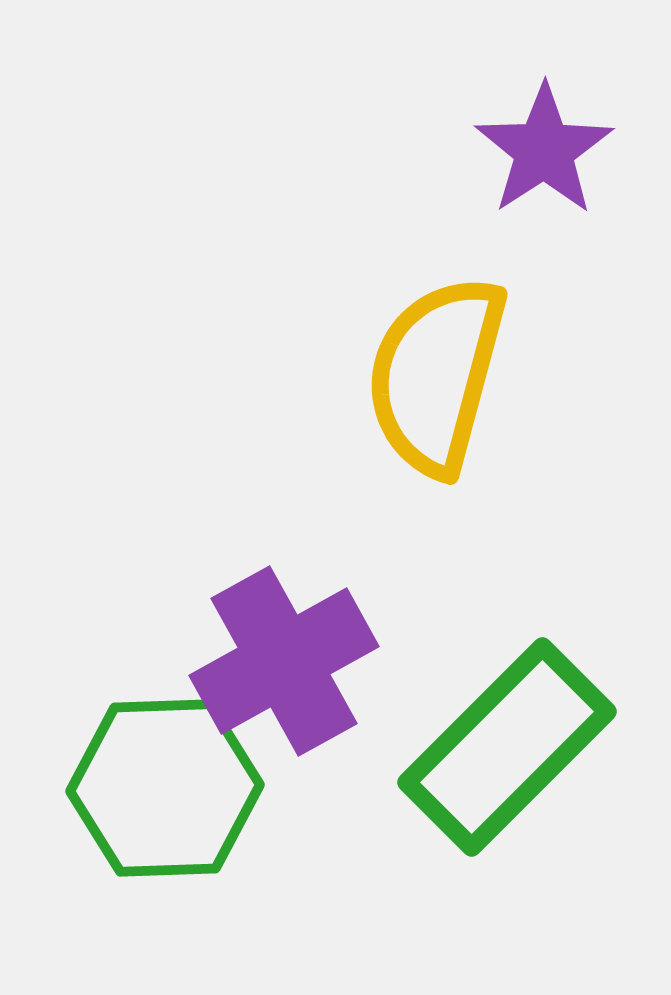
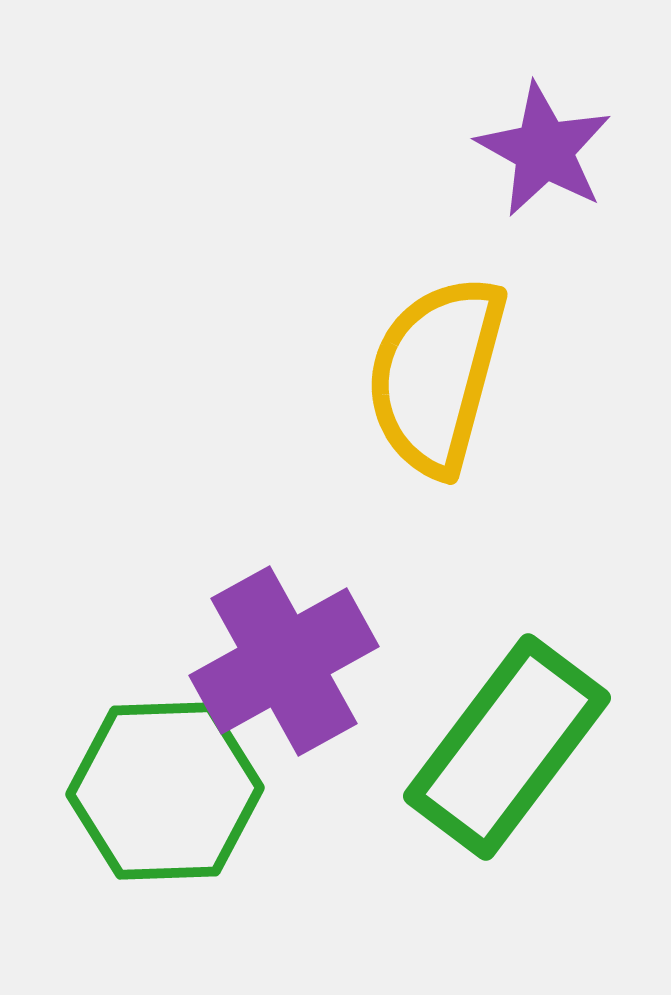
purple star: rotated 10 degrees counterclockwise
green rectangle: rotated 8 degrees counterclockwise
green hexagon: moved 3 px down
